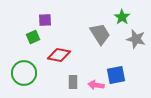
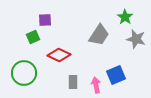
green star: moved 3 px right
gray trapezoid: moved 1 px left, 1 px down; rotated 65 degrees clockwise
red diamond: rotated 15 degrees clockwise
blue square: rotated 12 degrees counterclockwise
pink arrow: rotated 70 degrees clockwise
